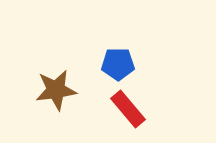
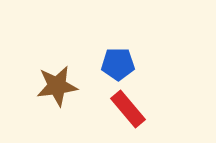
brown star: moved 1 px right, 4 px up
